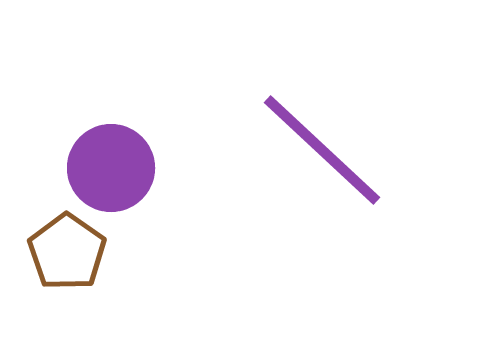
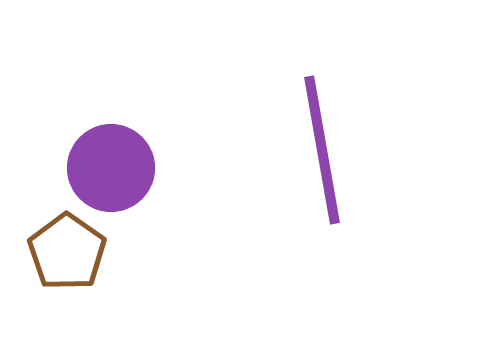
purple line: rotated 37 degrees clockwise
